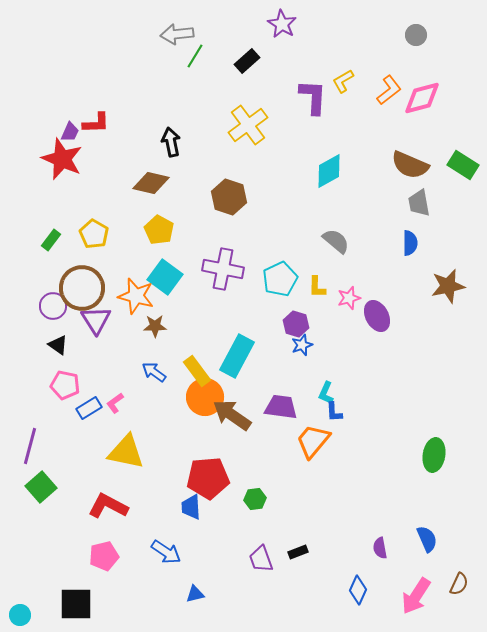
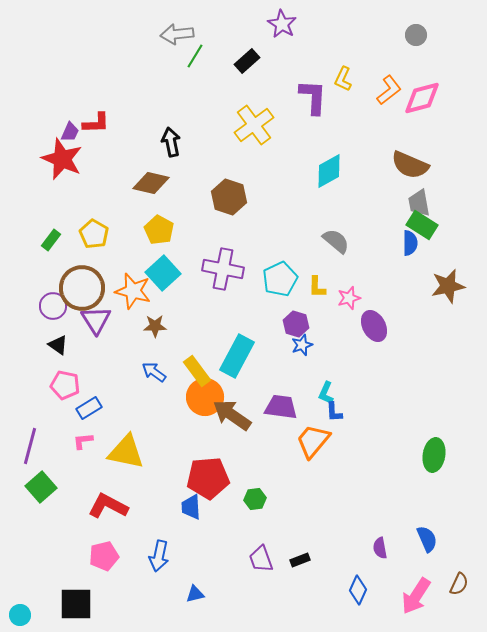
yellow L-shape at (343, 81): moved 2 px up; rotated 35 degrees counterclockwise
yellow cross at (248, 125): moved 6 px right
green rectangle at (463, 165): moved 41 px left, 60 px down
cyan square at (165, 277): moved 2 px left, 4 px up; rotated 12 degrees clockwise
orange star at (136, 296): moved 3 px left, 5 px up
purple ellipse at (377, 316): moved 3 px left, 10 px down
pink L-shape at (115, 403): moved 32 px left, 38 px down; rotated 30 degrees clockwise
blue arrow at (166, 552): moved 7 px left, 4 px down; rotated 68 degrees clockwise
black rectangle at (298, 552): moved 2 px right, 8 px down
